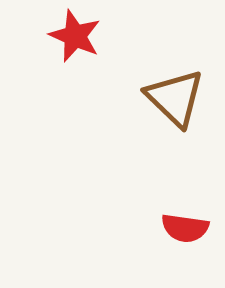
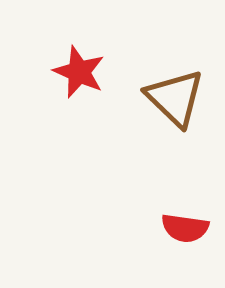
red star: moved 4 px right, 36 px down
